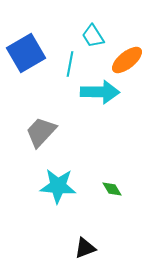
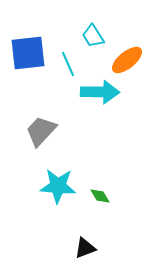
blue square: moved 2 px right; rotated 24 degrees clockwise
cyan line: moved 2 px left; rotated 35 degrees counterclockwise
gray trapezoid: moved 1 px up
green diamond: moved 12 px left, 7 px down
